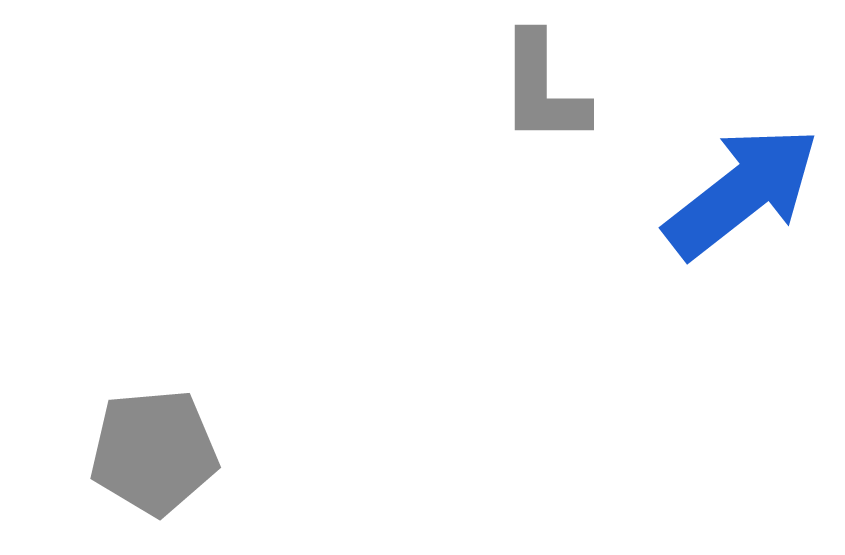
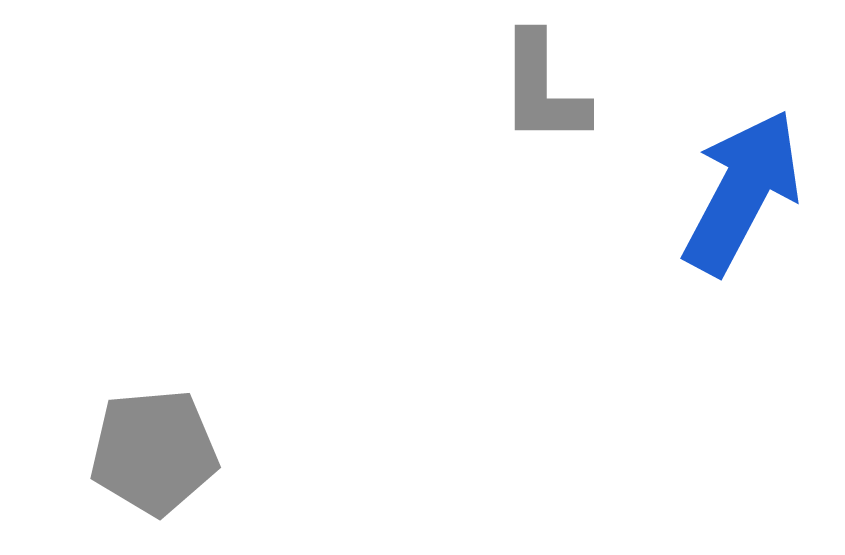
blue arrow: rotated 24 degrees counterclockwise
